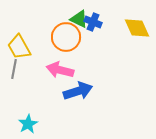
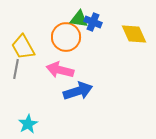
green triangle: rotated 18 degrees counterclockwise
yellow diamond: moved 3 px left, 6 px down
yellow trapezoid: moved 4 px right
gray line: moved 2 px right
